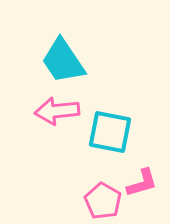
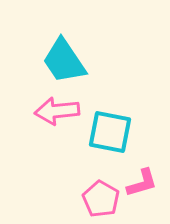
cyan trapezoid: moved 1 px right
pink pentagon: moved 2 px left, 2 px up
